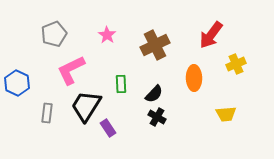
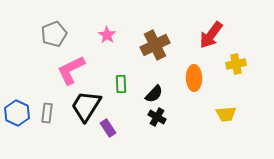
yellow cross: rotated 12 degrees clockwise
blue hexagon: moved 30 px down
